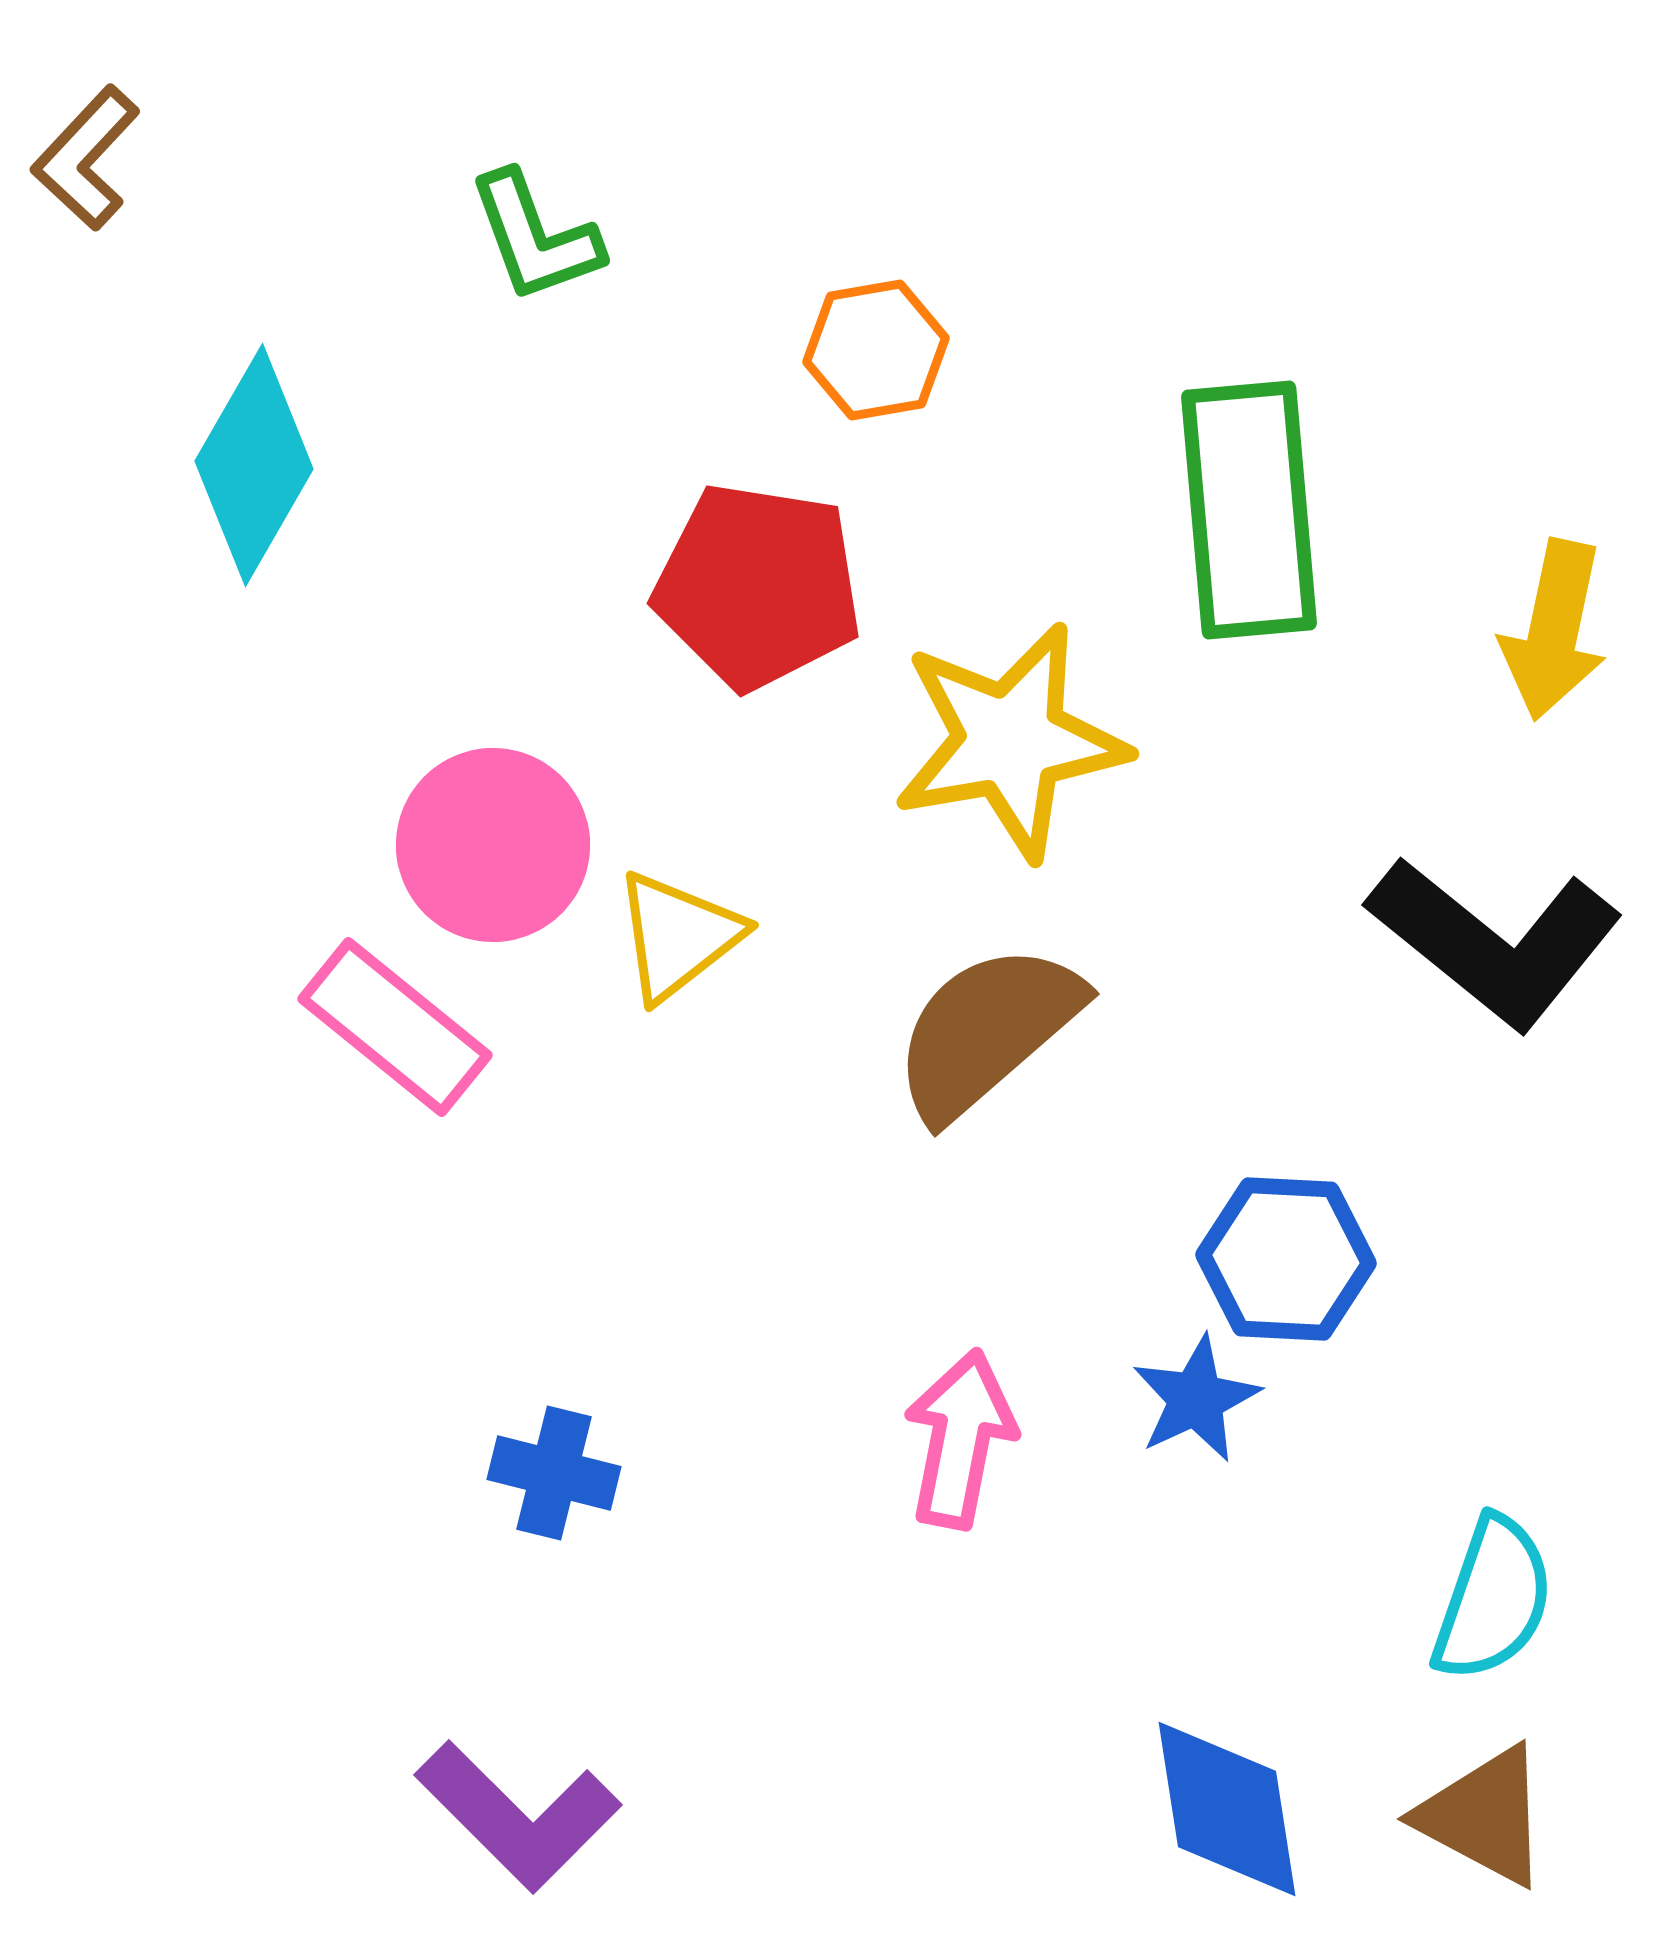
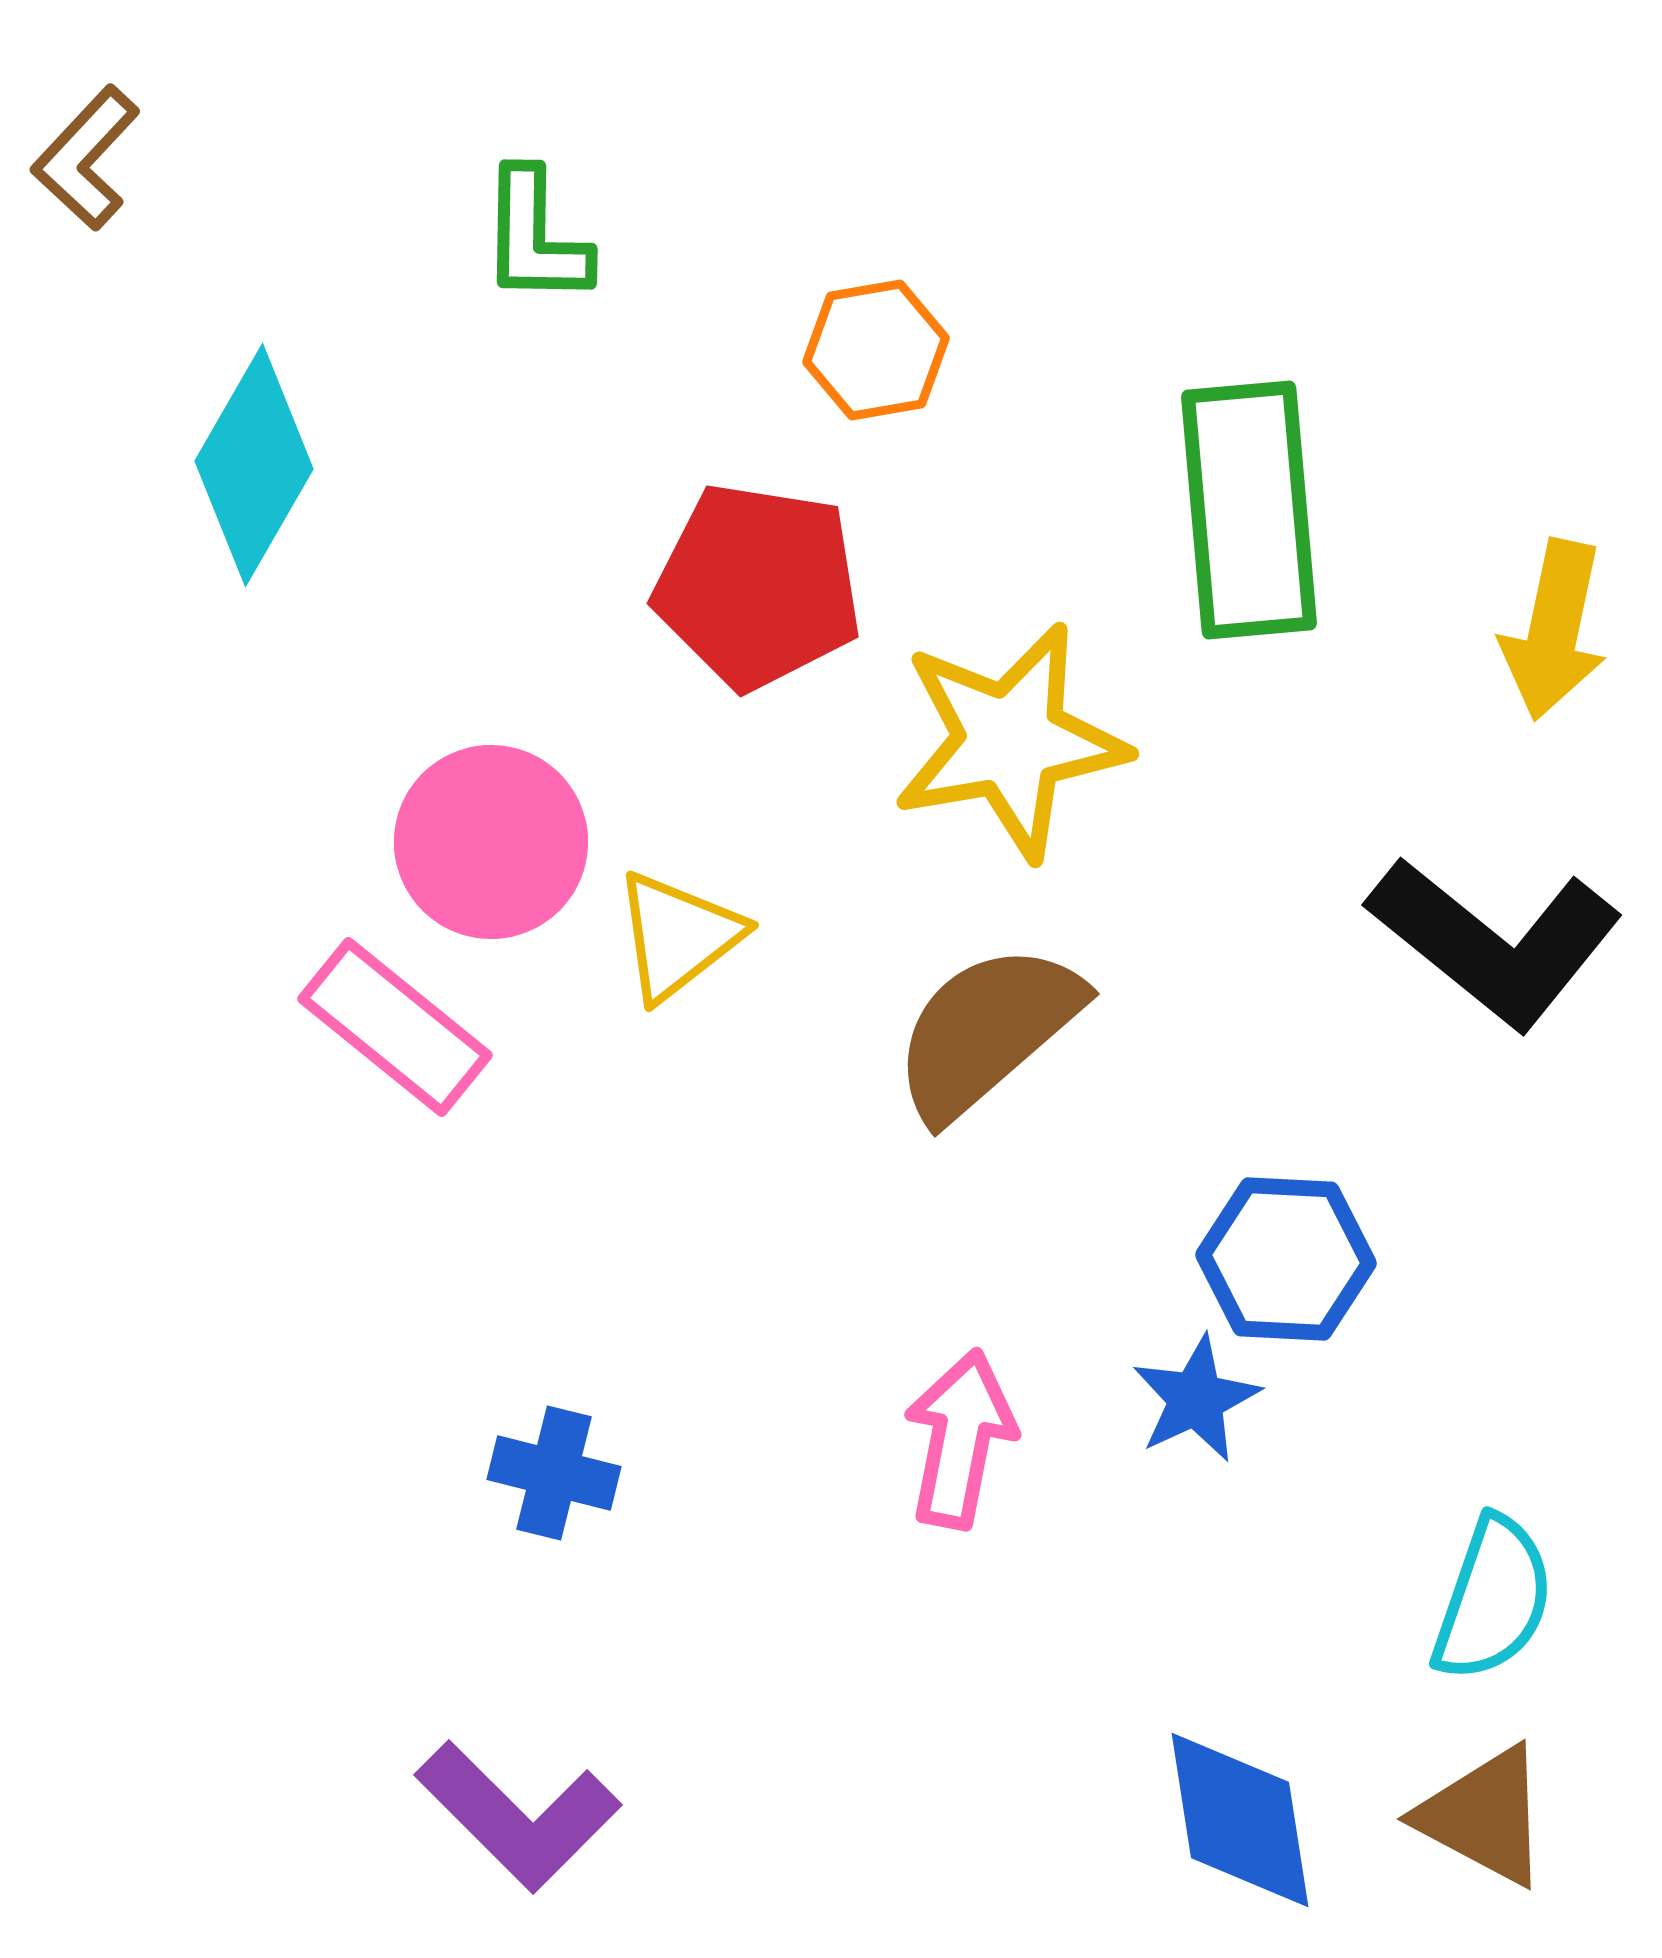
green L-shape: rotated 21 degrees clockwise
pink circle: moved 2 px left, 3 px up
blue diamond: moved 13 px right, 11 px down
